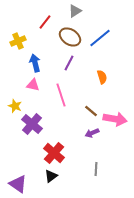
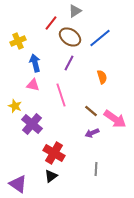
red line: moved 6 px right, 1 px down
pink arrow: rotated 25 degrees clockwise
red cross: rotated 10 degrees counterclockwise
